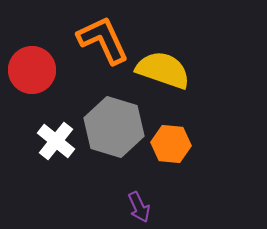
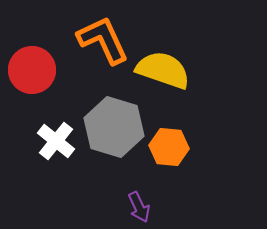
orange hexagon: moved 2 px left, 3 px down
